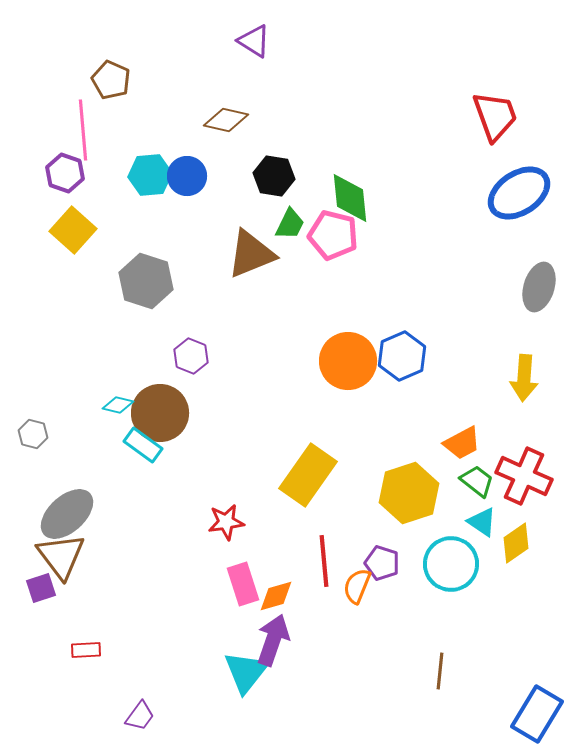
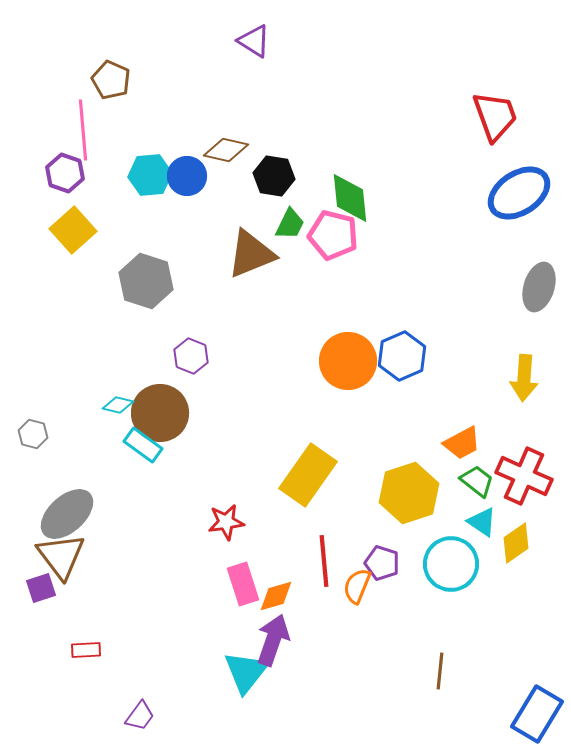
brown diamond at (226, 120): moved 30 px down
yellow square at (73, 230): rotated 6 degrees clockwise
